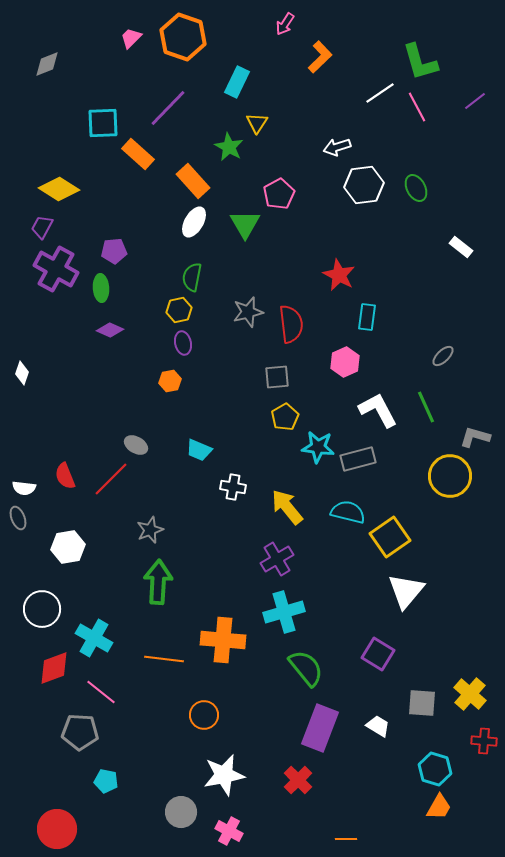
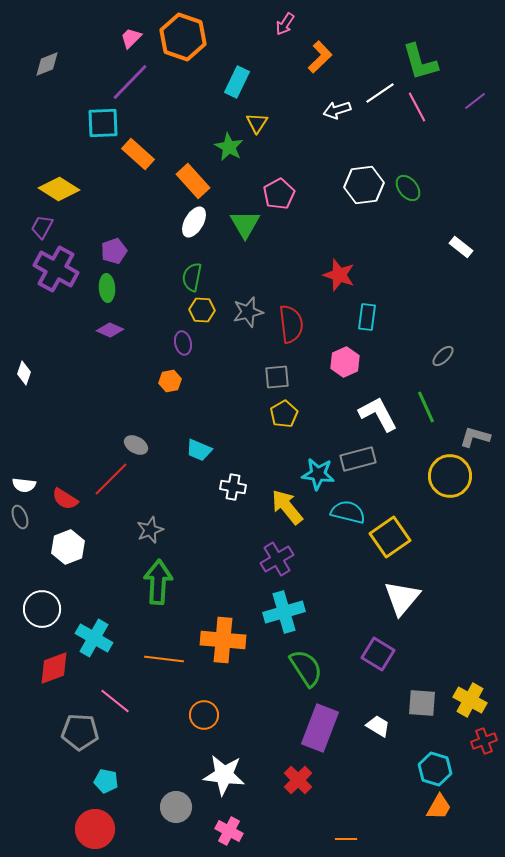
purple line at (168, 108): moved 38 px left, 26 px up
white arrow at (337, 147): moved 37 px up
green ellipse at (416, 188): moved 8 px left; rotated 12 degrees counterclockwise
purple pentagon at (114, 251): rotated 15 degrees counterclockwise
red star at (339, 275): rotated 8 degrees counterclockwise
green ellipse at (101, 288): moved 6 px right
yellow hexagon at (179, 310): moved 23 px right; rotated 15 degrees clockwise
white diamond at (22, 373): moved 2 px right
white L-shape at (378, 410): moved 4 px down
yellow pentagon at (285, 417): moved 1 px left, 3 px up
cyan star at (318, 447): moved 27 px down
red semicircle at (65, 476): moved 23 px down; rotated 36 degrees counterclockwise
white semicircle at (24, 488): moved 3 px up
gray ellipse at (18, 518): moved 2 px right, 1 px up
white hexagon at (68, 547): rotated 12 degrees counterclockwise
white triangle at (406, 591): moved 4 px left, 7 px down
green semicircle at (306, 668): rotated 6 degrees clockwise
pink line at (101, 692): moved 14 px right, 9 px down
yellow cross at (470, 694): moved 6 px down; rotated 12 degrees counterclockwise
red cross at (484, 741): rotated 25 degrees counterclockwise
white star at (224, 775): rotated 18 degrees clockwise
gray circle at (181, 812): moved 5 px left, 5 px up
red circle at (57, 829): moved 38 px right
